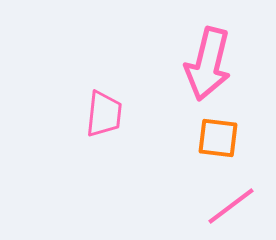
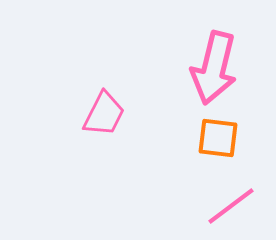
pink arrow: moved 6 px right, 4 px down
pink trapezoid: rotated 21 degrees clockwise
